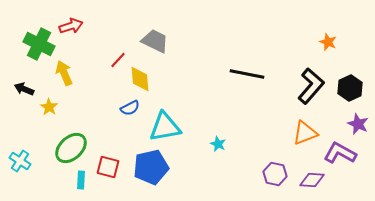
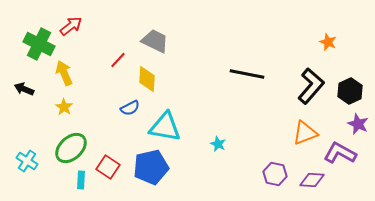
red arrow: rotated 20 degrees counterclockwise
yellow diamond: moved 7 px right; rotated 8 degrees clockwise
black hexagon: moved 3 px down
yellow star: moved 15 px right
cyan triangle: rotated 20 degrees clockwise
cyan cross: moved 7 px right
red square: rotated 20 degrees clockwise
